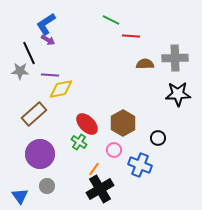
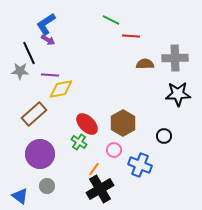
black circle: moved 6 px right, 2 px up
blue triangle: rotated 18 degrees counterclockwise
